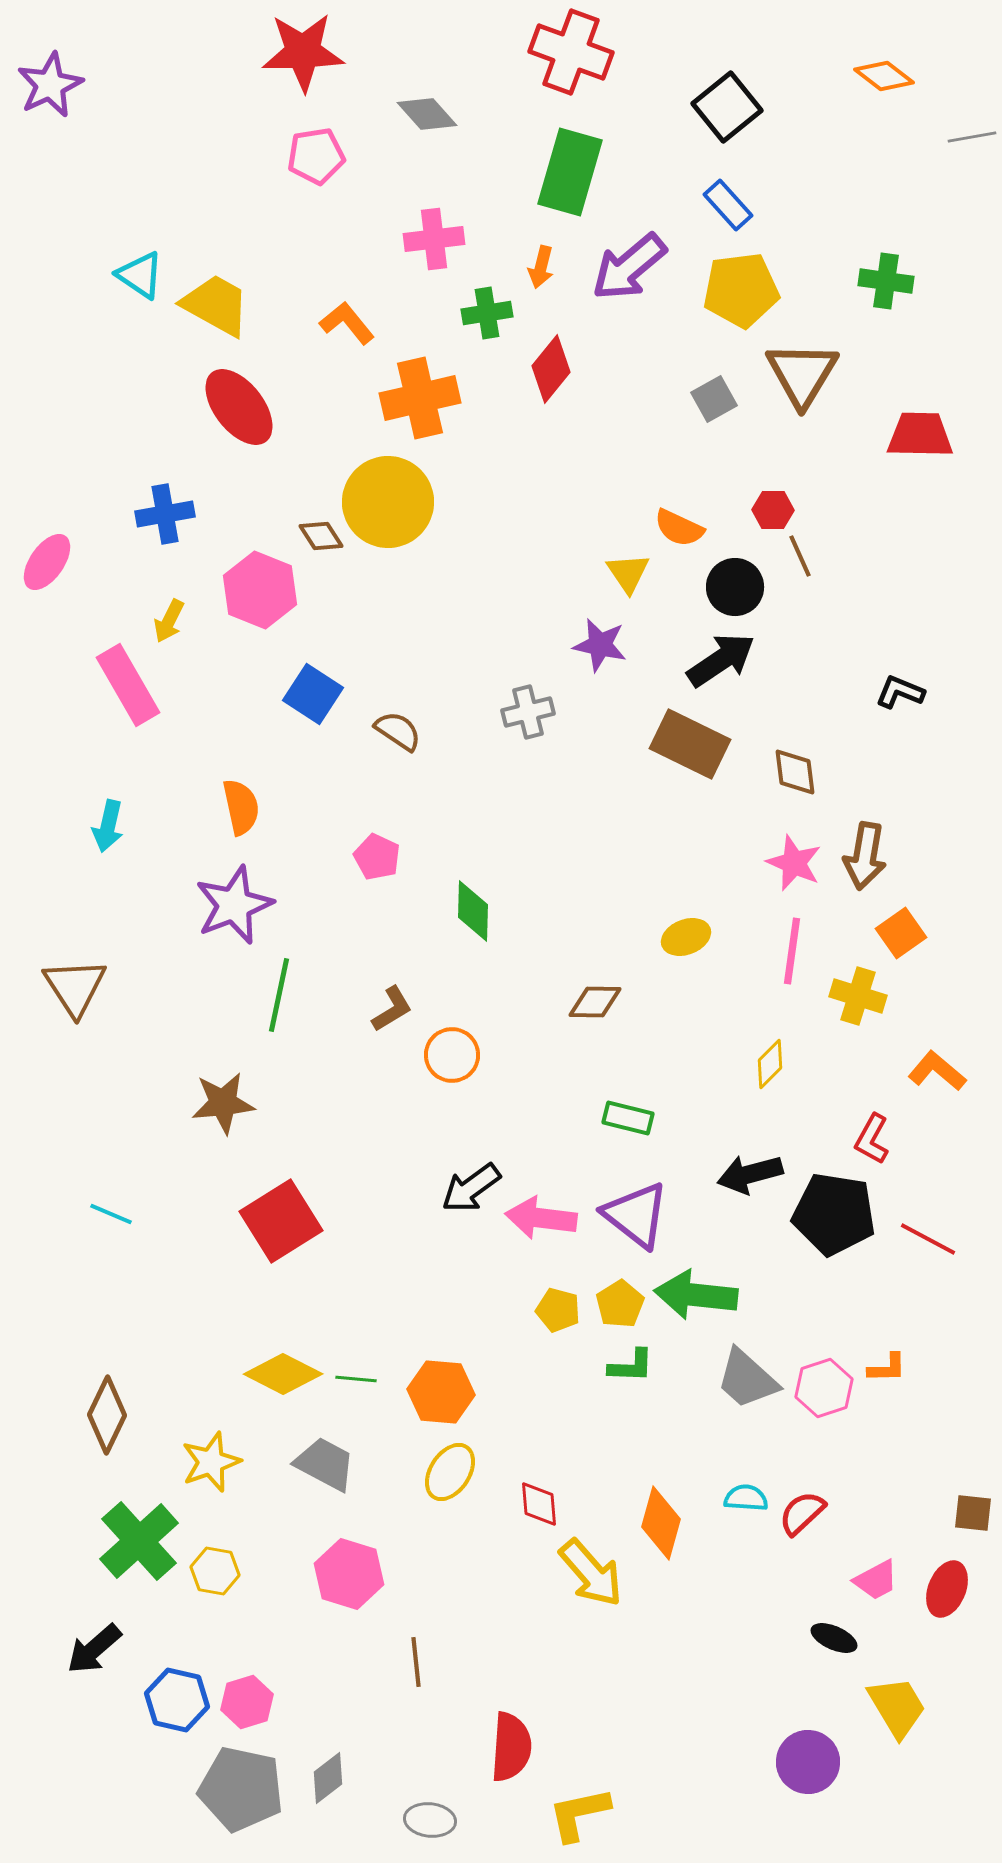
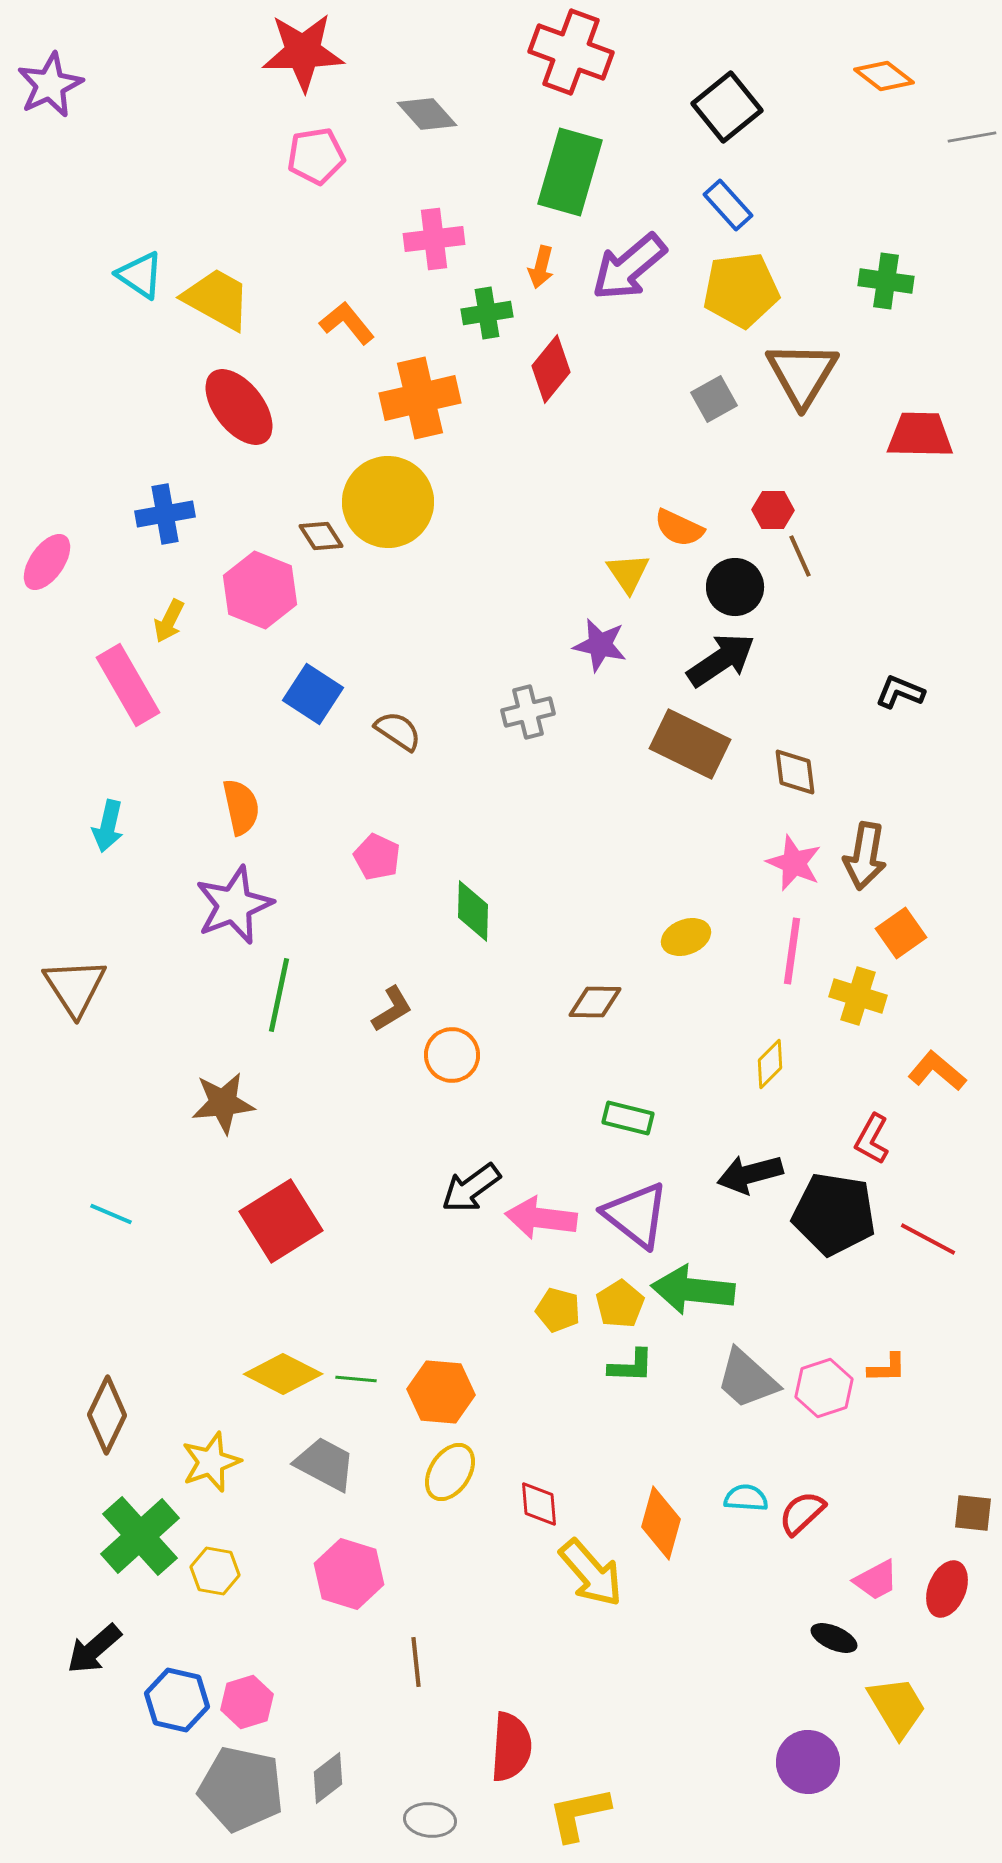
yellow trapezoid at (216, 305): moved 1 px right, 6 px up
green arrow at (696, 1295): moved 3 px left, 5 px up
green cross at (139, 1541): moved 1 px right, 5 px up
